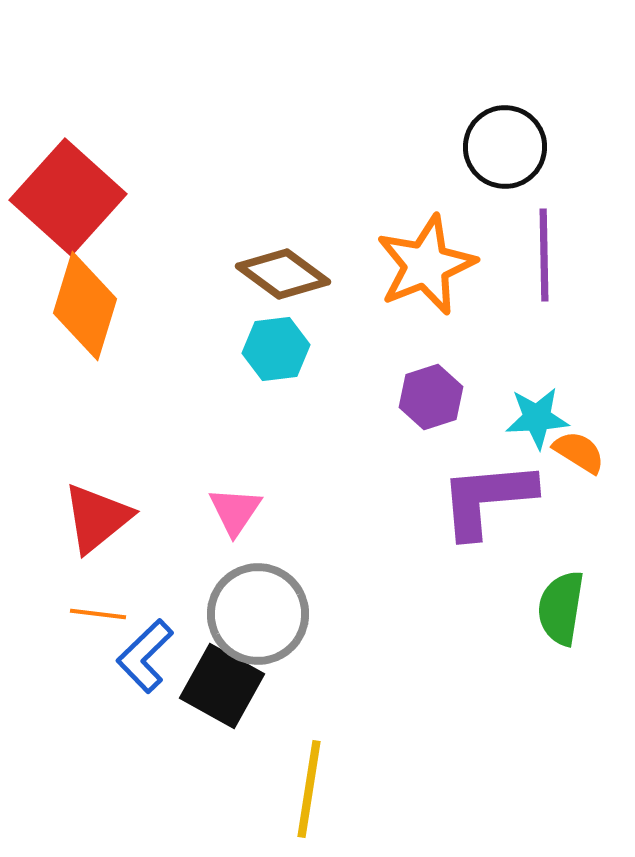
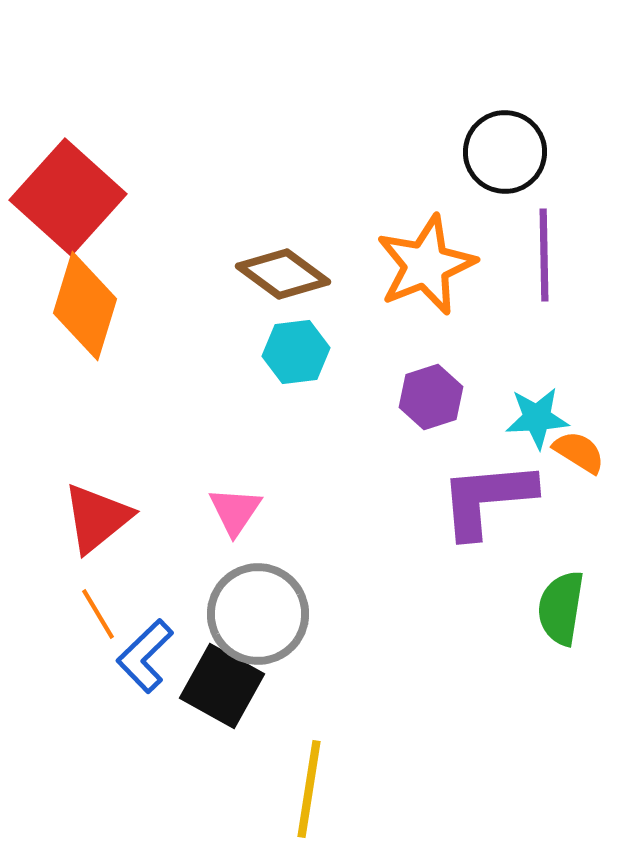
black circle: moved 5 px down
cyan hexagon: moved 20 px right, 3 px down
orange line: rotated 52 degrees clockwise
